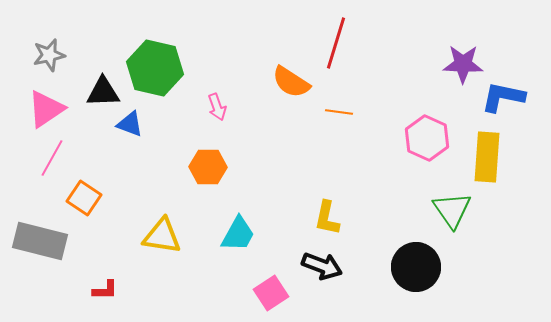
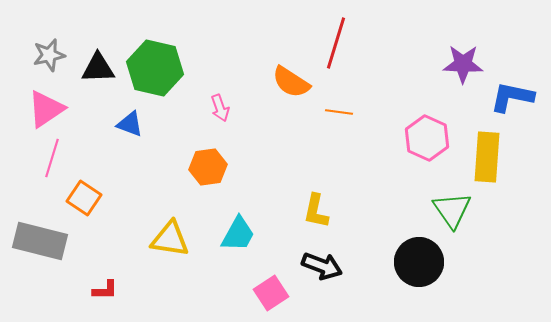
black triangle: moved 5 px left, 24 px up
blue L-shape: moved 9 px right
pink arrow: moved 3 px right, 1 px down
pink line: rotated 12 degrees counterclockwise
orange hexagon: rotated 9 degrees counterclockwise
yellow L-shape: moved 11 px left, 7 px up
yellow triangle: moved 8 px right, 3 px down
black circle: moved 3 px right, 5 px up
